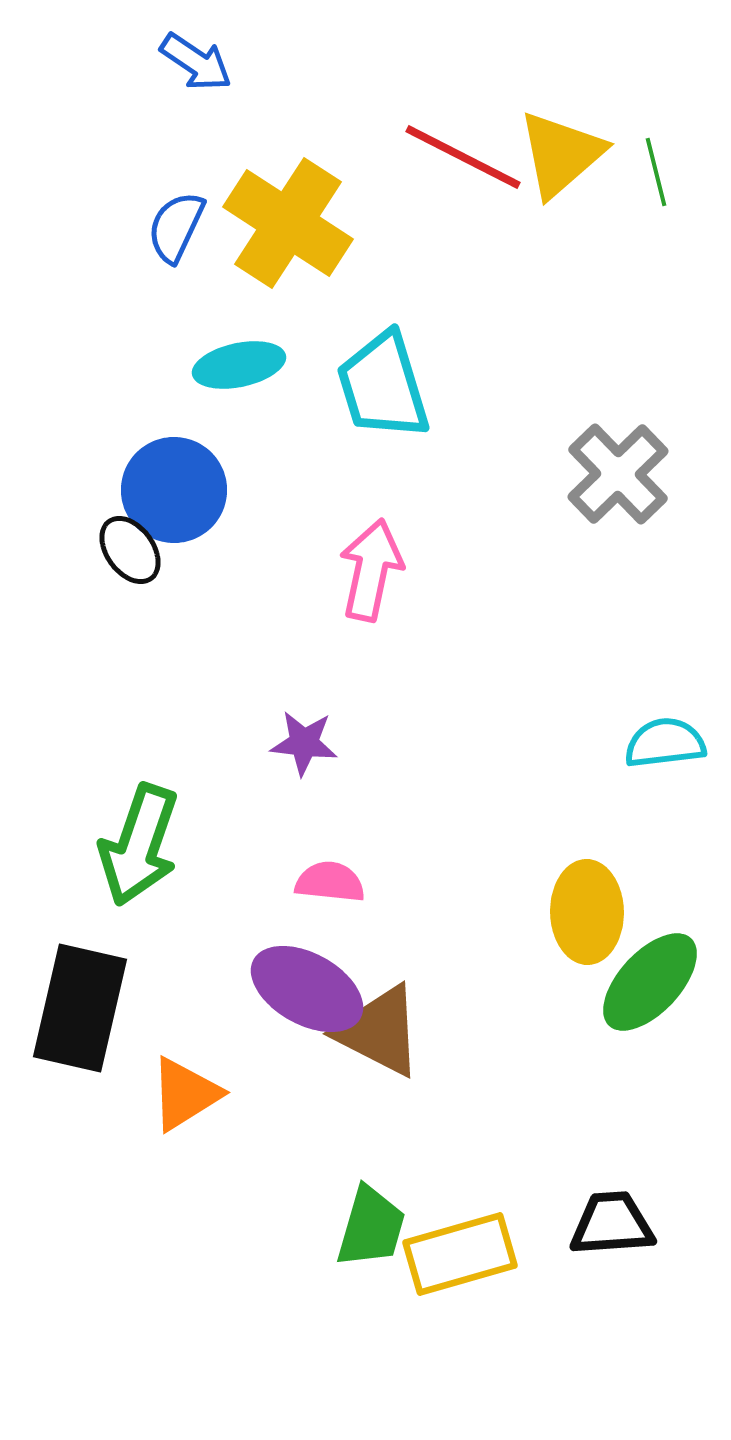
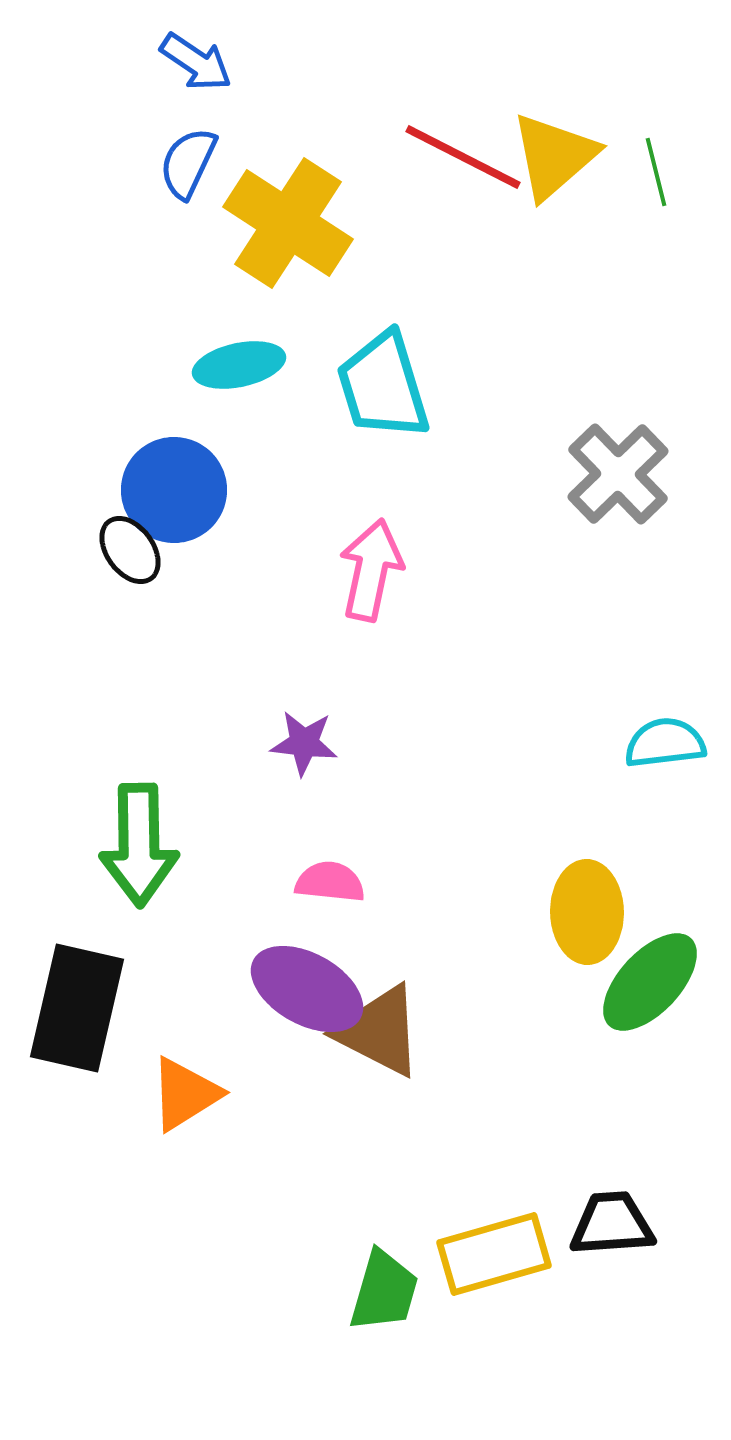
yellow triangle: moved 7 px left, 2 px down
blue semicircle: moved 12 px right, 64 px up
green arrow: rotated 20 degrees counterclockwise
black rectangle: moved 3 px left
green trapezoid: moved 13 px right, 64 px down
yellow rectangle: moved 34 px right
